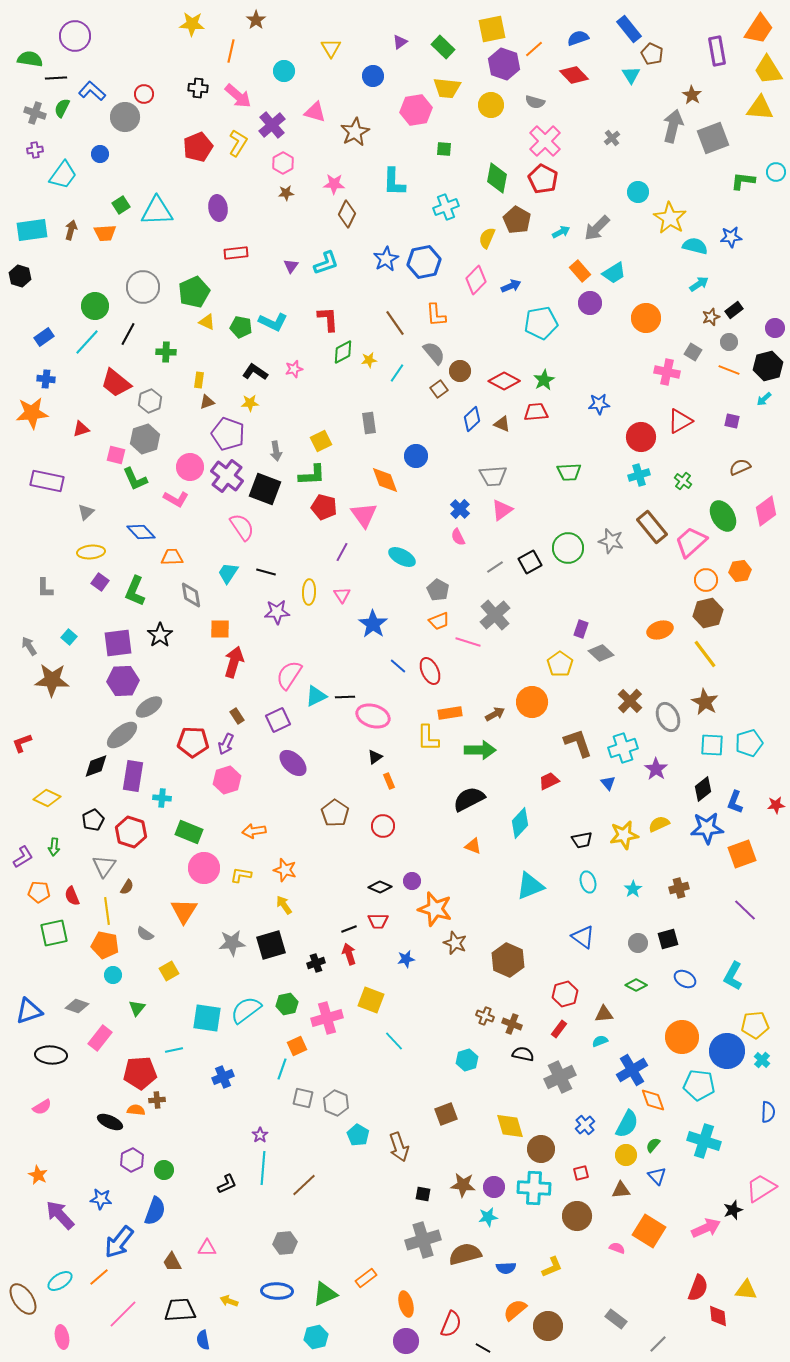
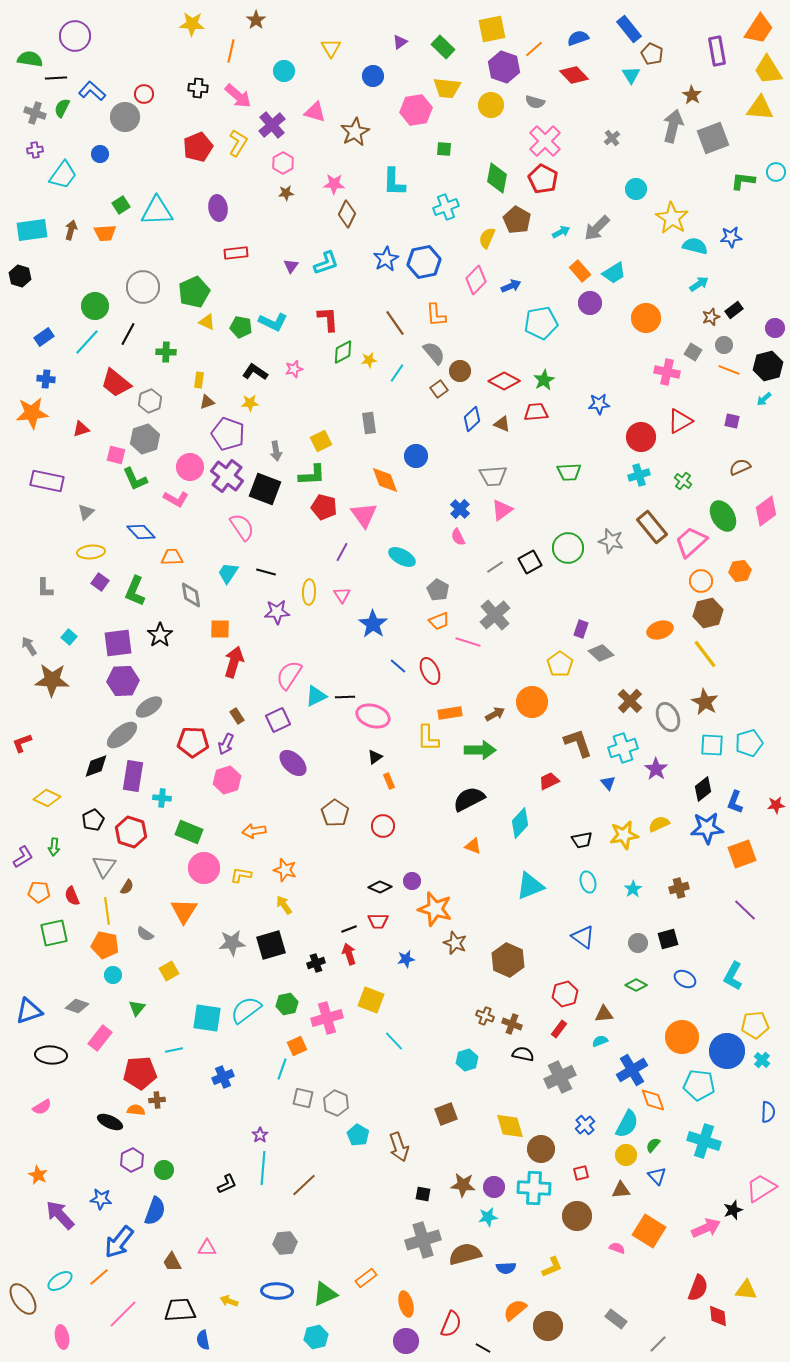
purple hexagon at (504, 64): moved 3 px down
cyan circle at (638, 192): moved 2 px left, 3 px up
yellow star at (670, 218): moved 2 px right
gray circle at (729, 342): moved 5 px left, 3 px down
orange circle at (706, 580): moved 5 px left, 1 px down
